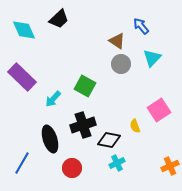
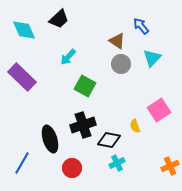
cyan arrow: moved 15 px right, 42 px up
